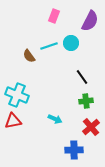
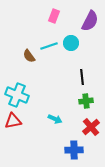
black line: rotated 28 degrees clockwise
